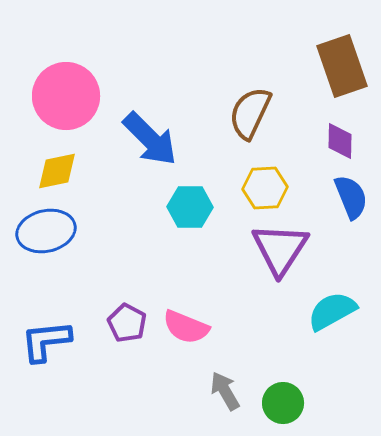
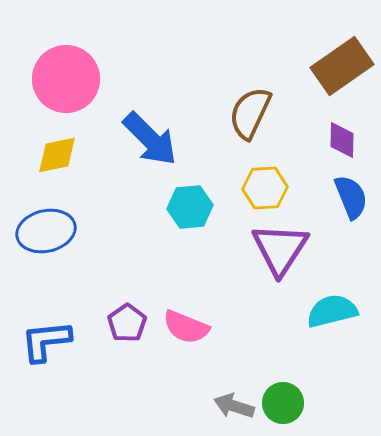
brown rectangle: rotated 74 degrees clockwise
pink circle: moved 17 px up
purple diamond: moved 2 px right, 1 px up
yellow diamond: moved 16 px up
cyan hexagon: rotated 6 degrees counterclockwise
cyan semicircle: rotated 15 degrees clockwise
purple pentagon: rotated 9 degrees clockwise
gray arrow: moved 9 px right, 15 px down; rotated 42 degrees counterclockwise
